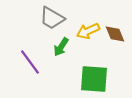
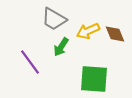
gray trapezoid: moved 2 px right, 1 px down
